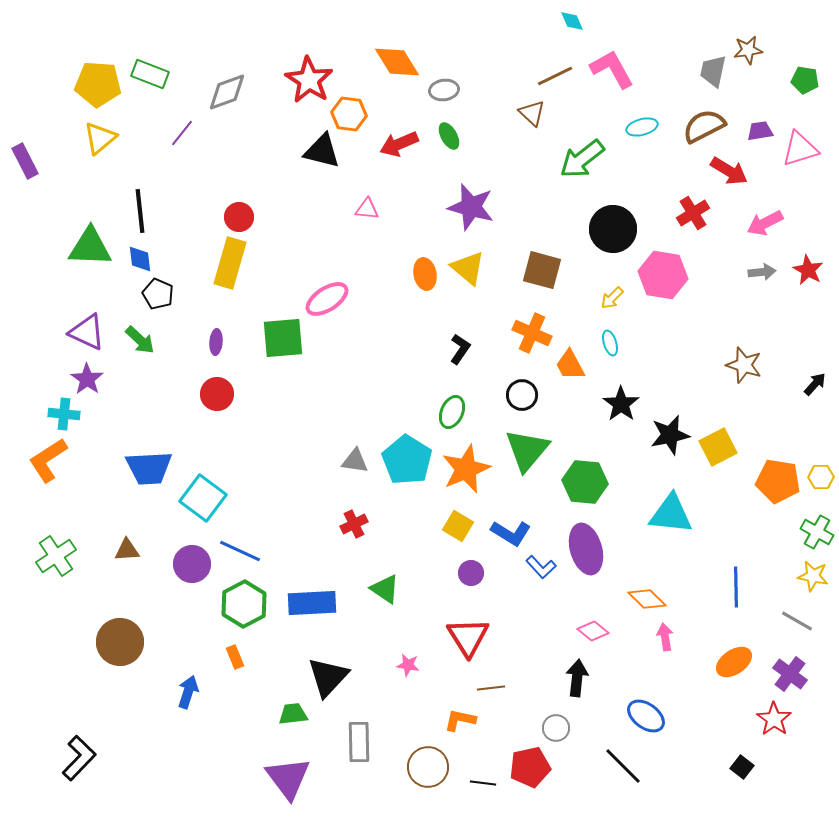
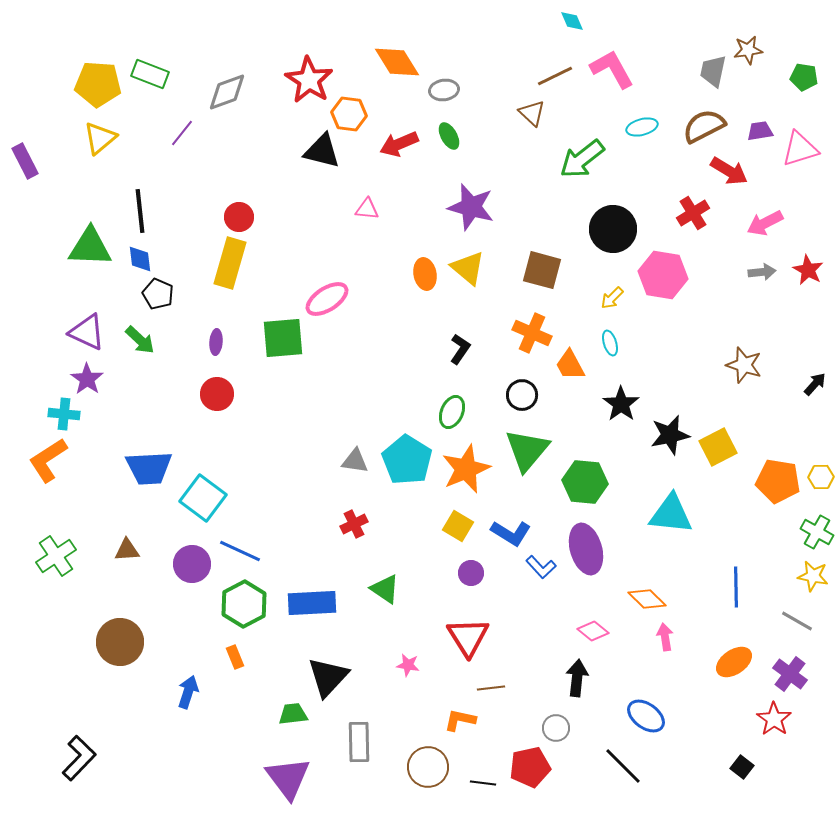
green pentagon at (805, 80): moved 1 px left, 3 px up
